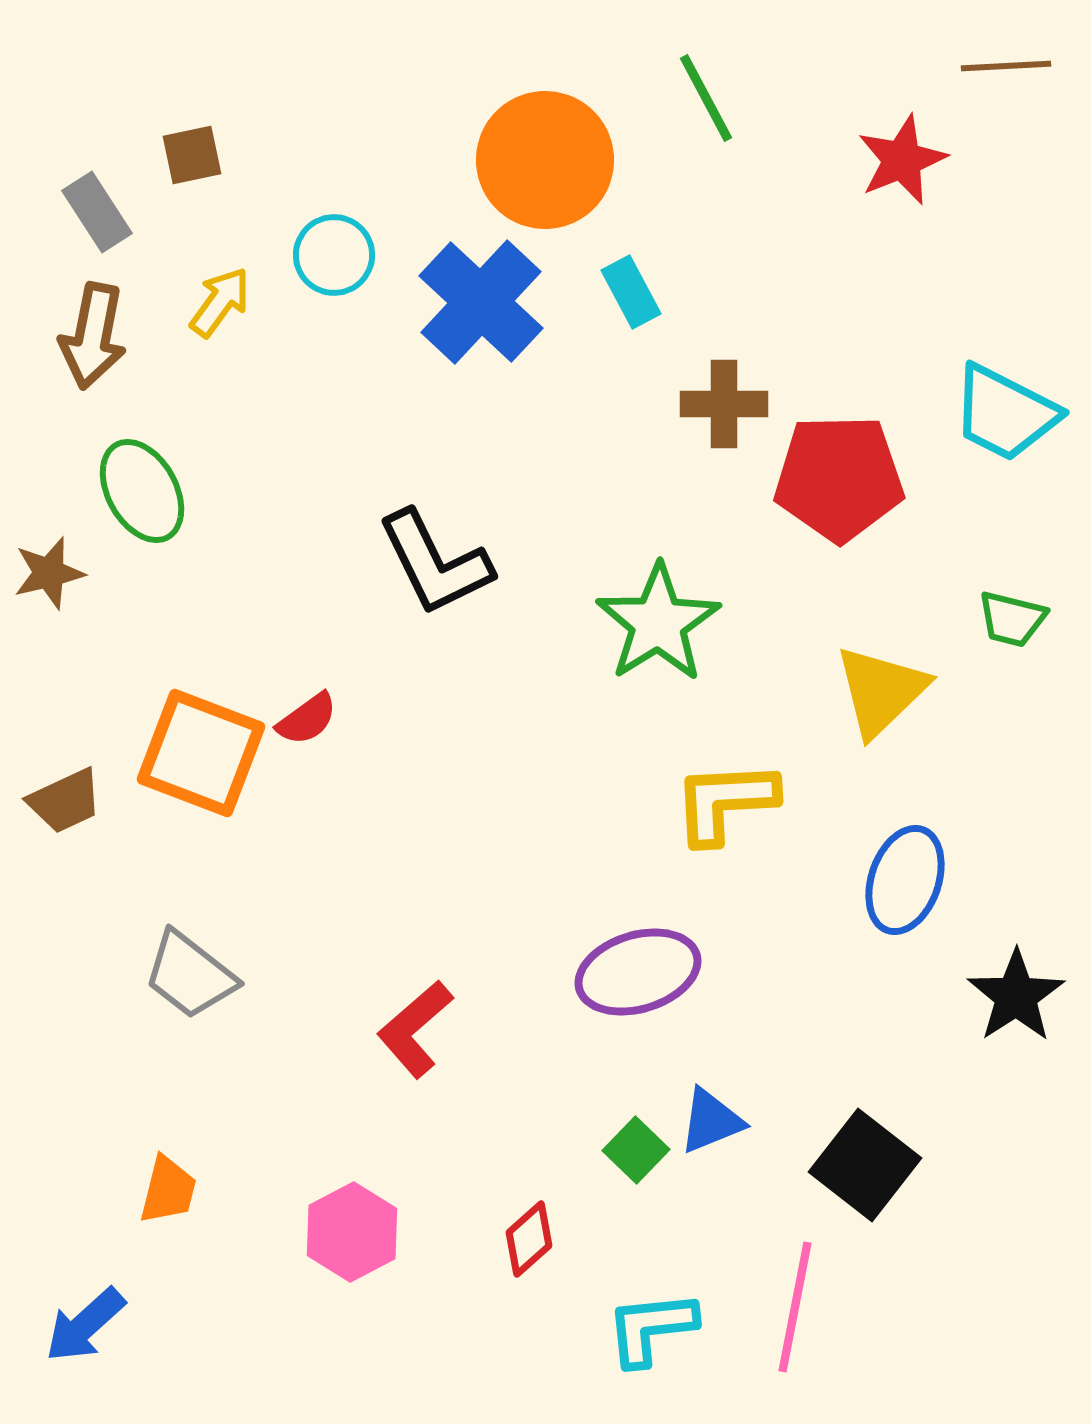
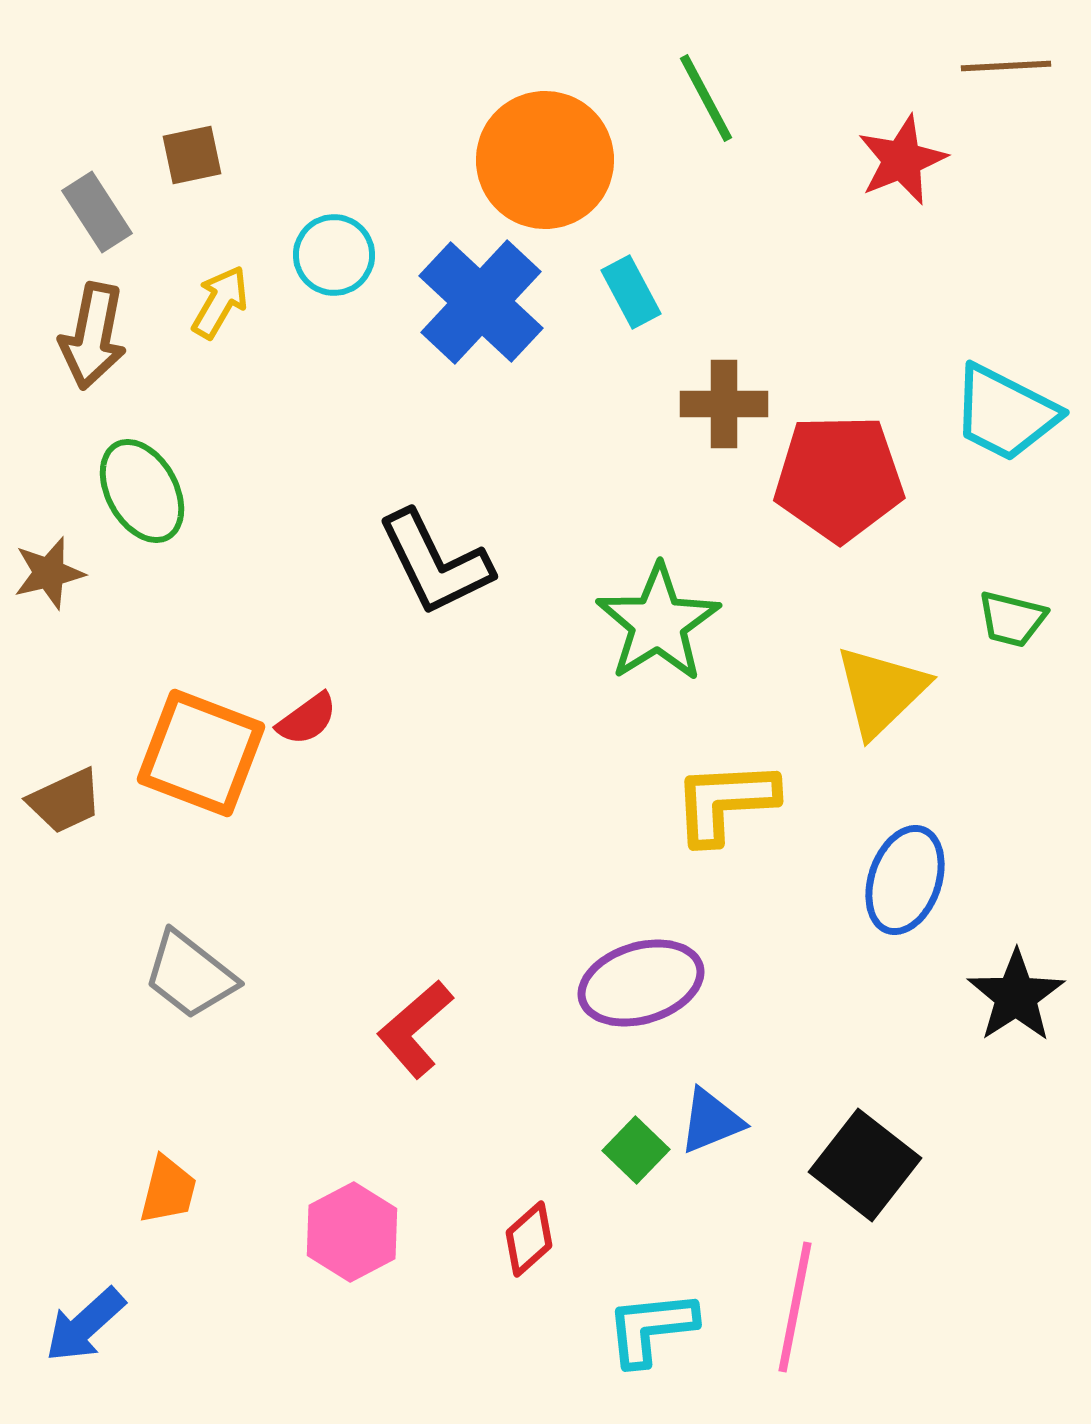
yellow arrow: rotated 6 degrees counterclockwise
purple ellipse: moved 3 px right, 11 px down
